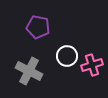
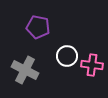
pink cross: rotated 25 degrees clockwise
gray cross: moved 4 px left, 1 px up
